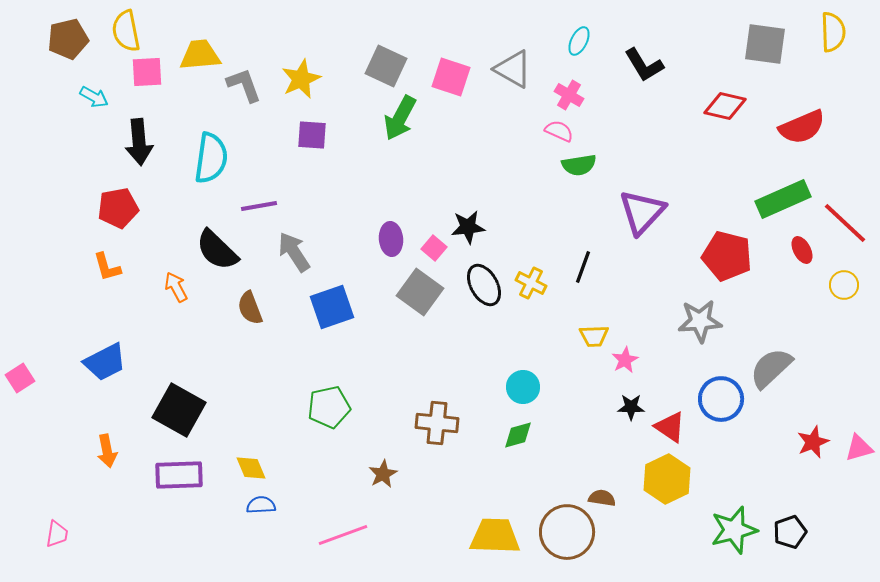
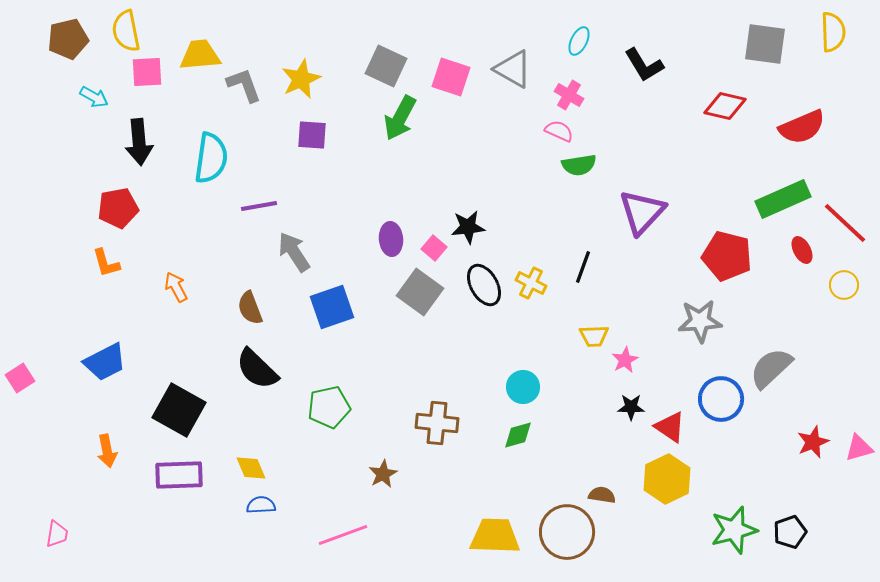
black semicircle at (217, 250): moved 40 px right, 119 px down
orange L-shape at (107, 267): moved 1 px left, 4 px up
brown semicircle at (602, 498): moved 3 px up
